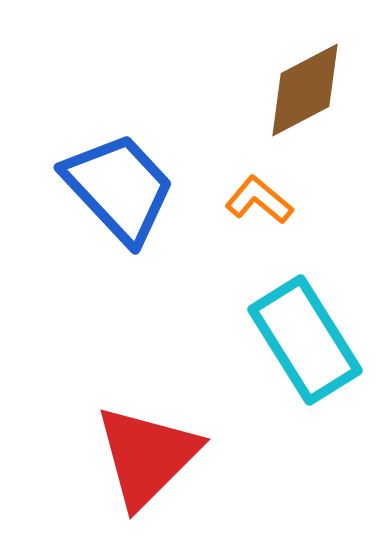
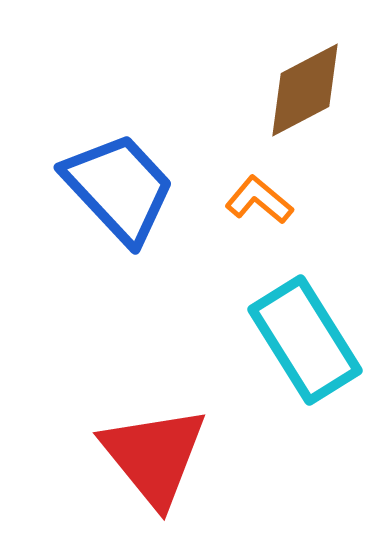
red triangle: moved 7 px right; rotated 24 degrees counterclockwise
